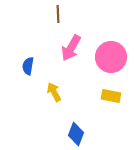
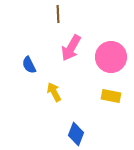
blue semicircle: moved 1 px right, 1 px up; rotated 36 degrees counterclockwise
